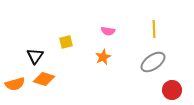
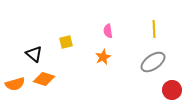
pink semicircle: rotated 72 degrees clockwise
black triangle: moved 1 px left, 2 px up; rotated 24 degrees counterclockwise
